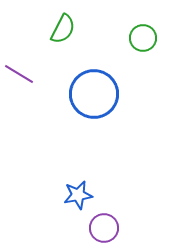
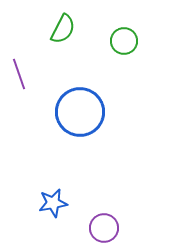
green circle: moved 19 px left, 3 px down
purple line: rotated 40 degrees clockwise
blue circle: moved 14 px left, 18 px down
blue star: moved 25 px left, 8 px down
